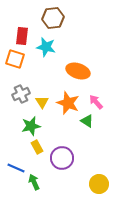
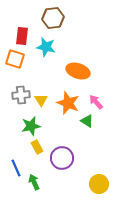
gray cross: moved 1 px down; rotated 18 degrees clockwise
yellow triangle: moved 1 px left, 2 px up
blue line: rotated 42 degrees clockwise
